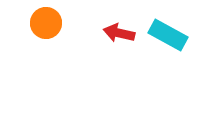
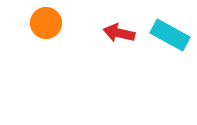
cyan rectangle: moved 2 px right
